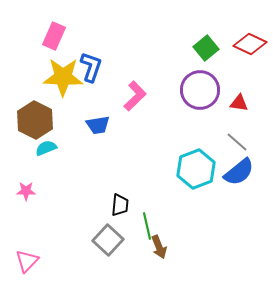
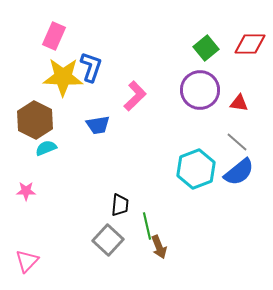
red diamond: rotated 24 degrees counterclockwise
